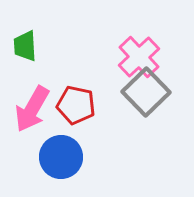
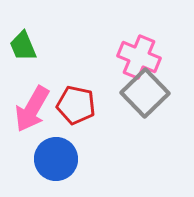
green trapezoid: moved 2 px left; rotated 20 degrees counterclockwise
pink cross: rotated 24 degrees counterclockwise
gray square: moved 1 px left, 1 px down
blue circle: moved 5 px left, 2 px down
